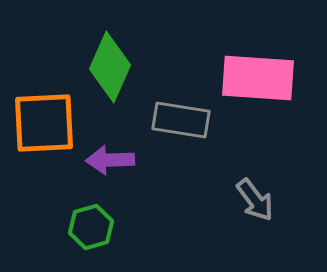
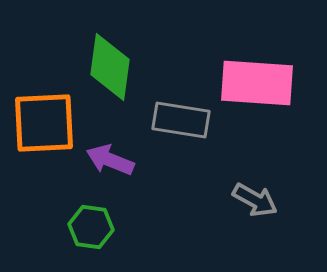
green diamond: rotated 16 degrees counterclockwise
pink rectangle: moved 1 px left, 5 px down
purple arrow: rotated 24 degrees clockwise
gray arrow: rotated 24 degrees counterclockwise
green hexagon: rotated 24 degrees clockwise
